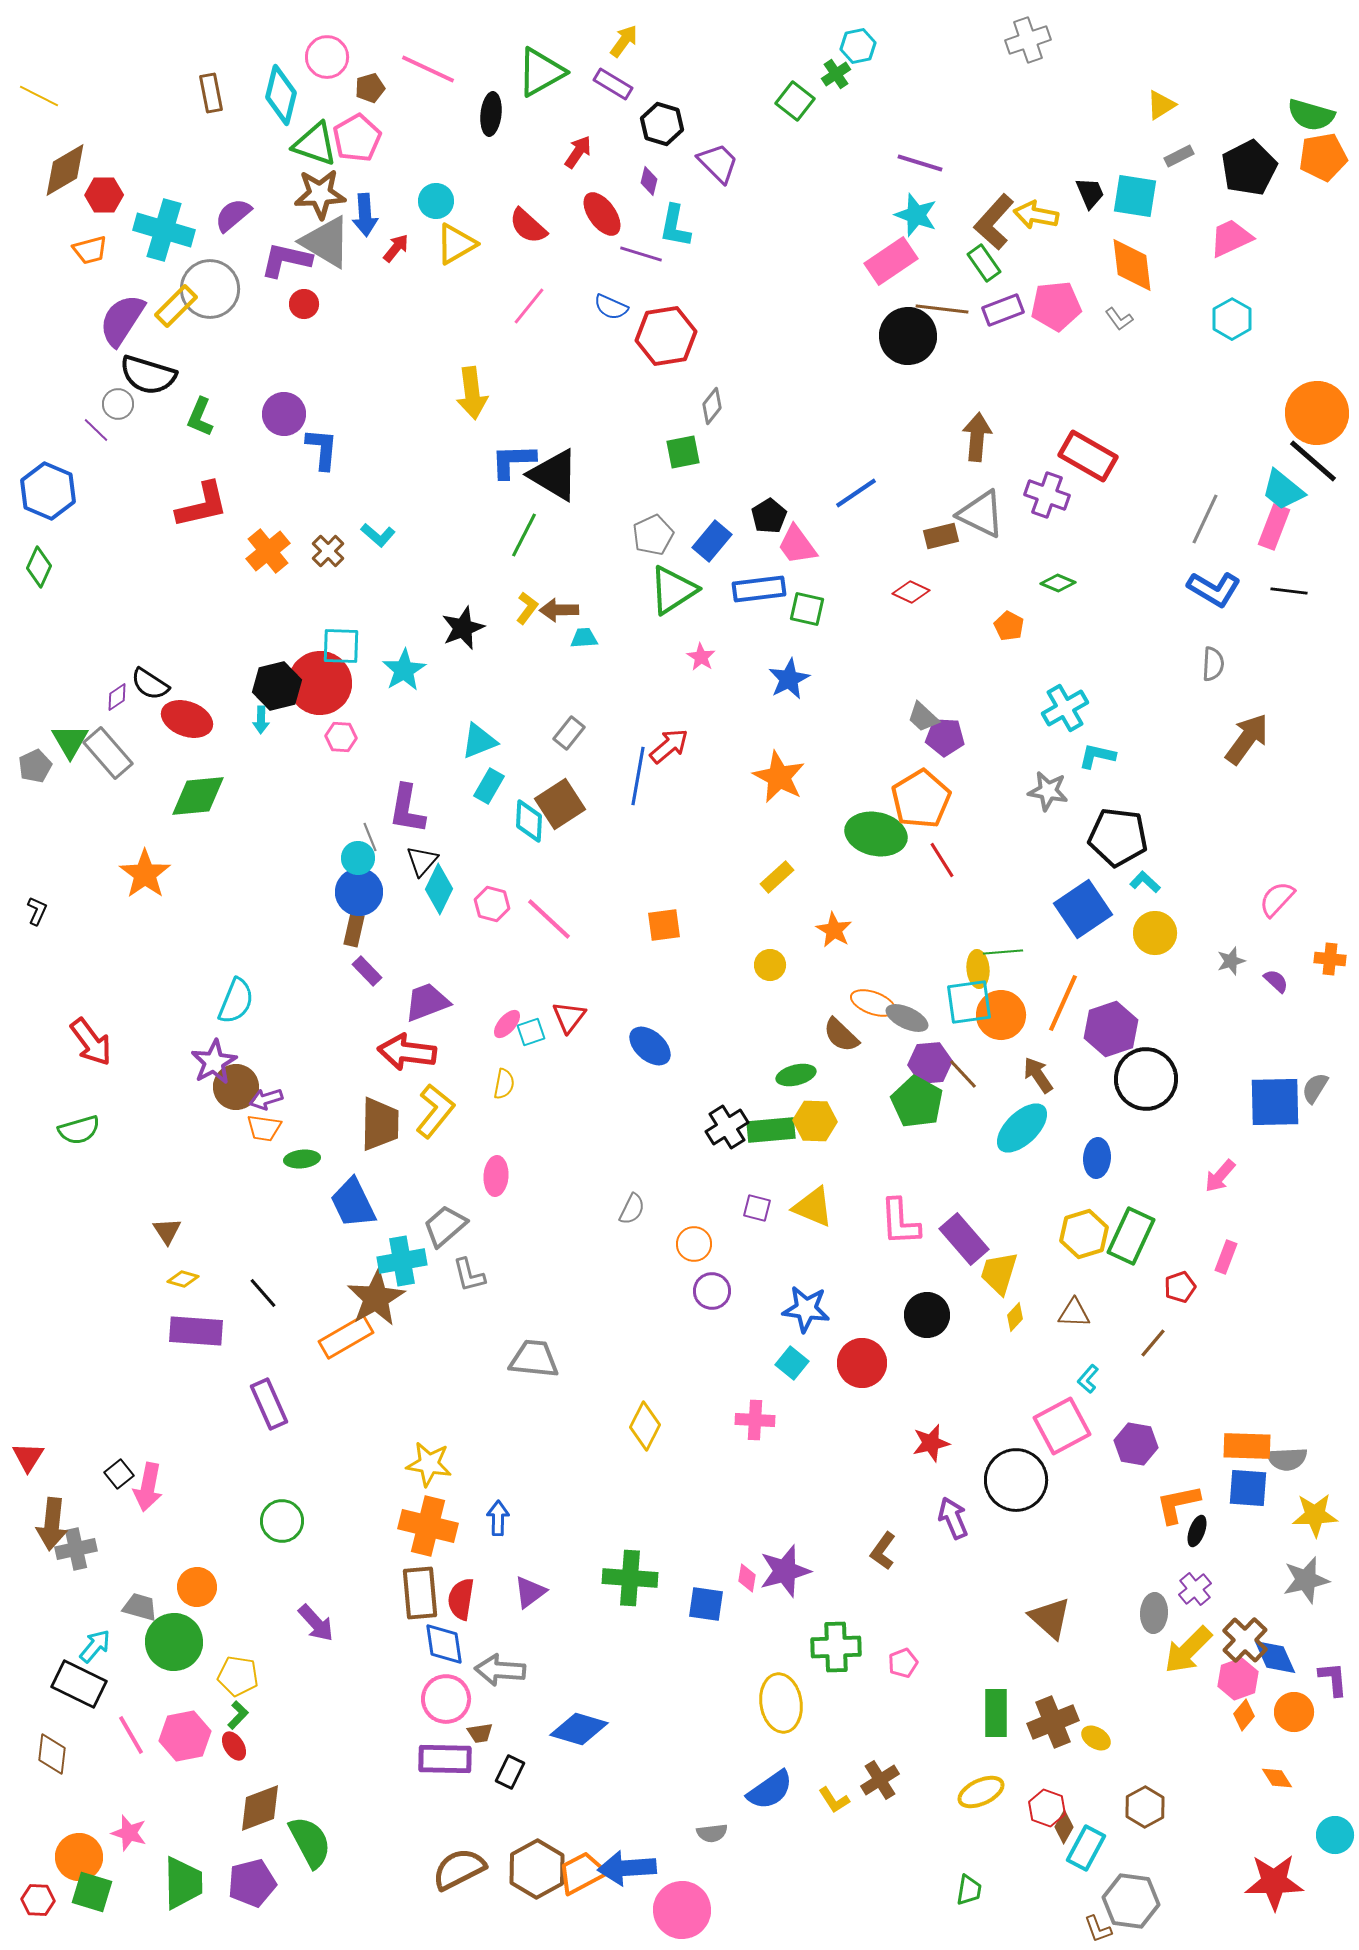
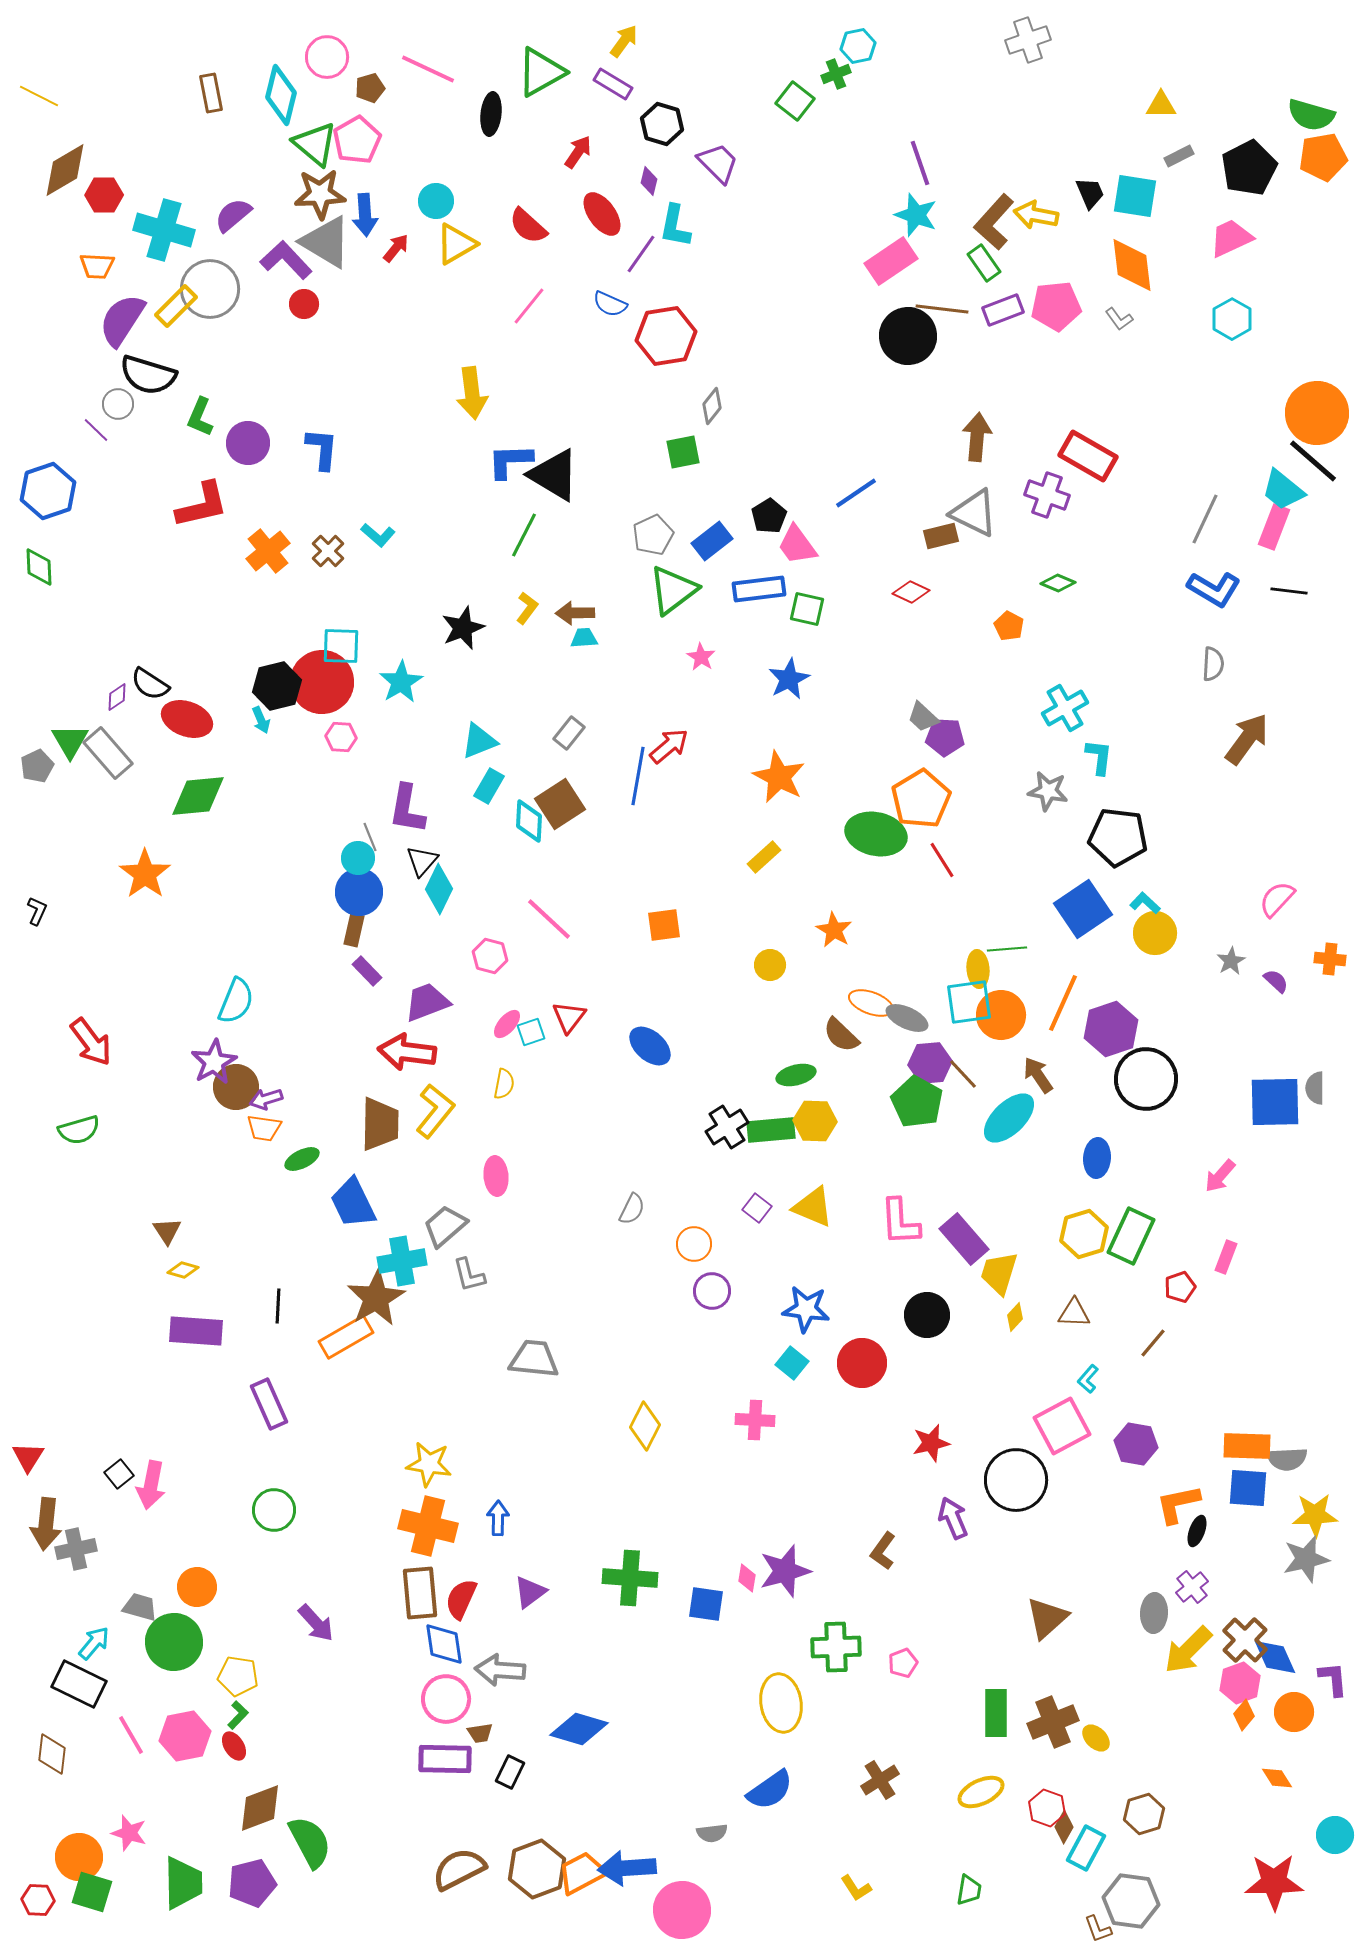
green cross at (836, 74): rotated 12 degrees clockwise
yellow triangle at (1161, 105): rotated 32 degrees clockwise
pink pentagon at (357, 138): moved 2 px down
green triangle at (315, 144): rotated 21 degrees clockwise
purple line at (920, 163): rotated 54 degrees clockwise
orange trapezoid at (90, 250): moved 7 px right, 16 px down; rotated 18 degrees clockwise
purple line at (641, 254): rotated 72 degrees counterclockwise
purple L-shape at (286, 260): rotated 34 degrees clockwise
blue semicircle at (611, 307): moved 1 px left, 3 px up
purple circle at (284, 414): moved 36 px left, 29 px down
blue L-shape at (513, 461): moved 3 px left
blue hexagon at (48, 491): rotated 18 degrees clockwise
gray triangle at (981, 514): moved 7 px left, 1 px up
blue rectangle at (712, 541): rotated 12 degrees clockwise
green diamond at (39, 567): rotated 27 degrees counterclockwise
green triangle at (673, 590): rotated 4 degrees counterclockwise
brown arrow at (559, 610): moved 16 px right, 3 px down
cyan star at (404, 670): moved 3 px left, 12 px down
red circle at (320, 683): moved 2 px right, 1 px up
cyan arrow at (261, 720): rotated 24 degrees counterclockwise
cyan L-shape at (1097, 756): moved 2 px right, 1 px down; rotated 84 degrees clockwise
gray pentagon at (35, 766): moved 2 px right
yellow rectangle at (777, 877): moved 13 px left, 20 px up
cyan L-shape at (1145, 882): moved 21 px down
pink hexagon at (492, 904): moved 2 px left, 52 px down
green line at (1003, 952): moved 4 px right, 3 px up
gray star at (1231, 961): rotated 12 degrees counterclockwise
orange ellipse at (873, 1003): moved 2 px left
gray semicircle at (1315, 1088): rotated 32 degrees counterclockwise
cyan ellipse at (1022, 1128): moved 13 px left, 10 px up
green ellipse at (302, 1159): rotated 20 degrees counterclockwise
pink ellipse at (496, 1176): rotated 9 degrees counterclockwise
purple square at (757, 1208): rotated 24 degrees clockwise
yellow diamond at (183, 1279): moved 9 px up
black line at (263, 1293): moved 15 px right, 13 px down; rotated 44 degrees clockwise
pink arrow at (148, 1487): moved 3 px right, 2 px up
green circle at (282, 1521): moved 8 px left, 11 px up
brown arrow at (52, 1524): moved 6 px left
gray star at (1306, 1580): moved 21 px up
purple cross at (1195, 1589): moved 3 px left, 2 px up
red semicircle at (461, 1599): rotated 15 degrees clockwise
brown triangle at (1050, 1618): moved 3 px left; rotated 36 degrees clockwise
cyan arrow at (95, 1646): moved 1 px left, 3 px up
pink hexagon at (1238, 1679): moved 2 px right, 4 px down
yellow ellipse at (1096, 1738): rotated 12 degrees clockwise
yellow L-shape at (834, 1800): moved 22 px right, 88 px down
brown hexagon at (1145, 1807): moved 1 px left, 7 px down; rotated 12 degrees clockwise
brown hexagon at (537, 1869): rotated 8 degrees clockwise
